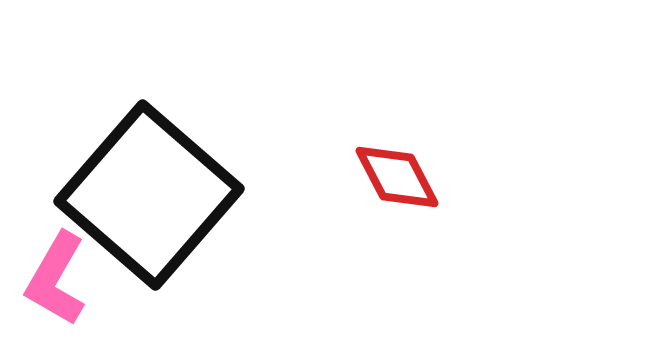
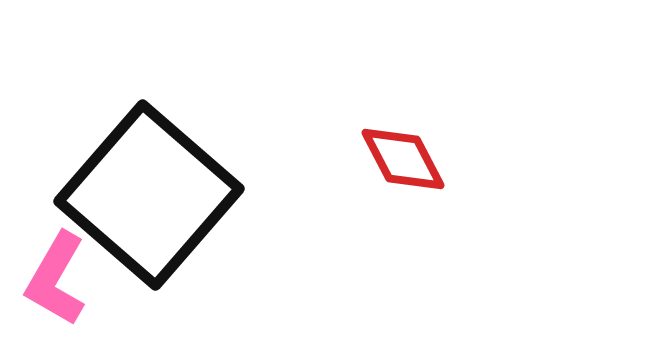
red diamond: moved 6 px right, 18 px up
